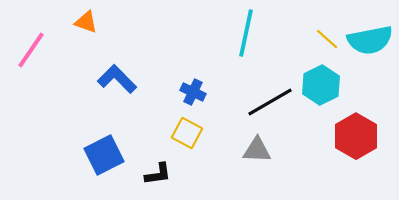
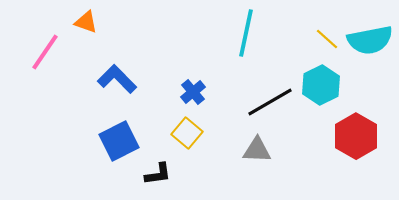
pink line: moved 14 px right, 2 px down
blue cross: rotated 25 degrees clockwise
yellow square: rotated 12 degrees clockwise
blue square: moved 15 px right, 14 px up
